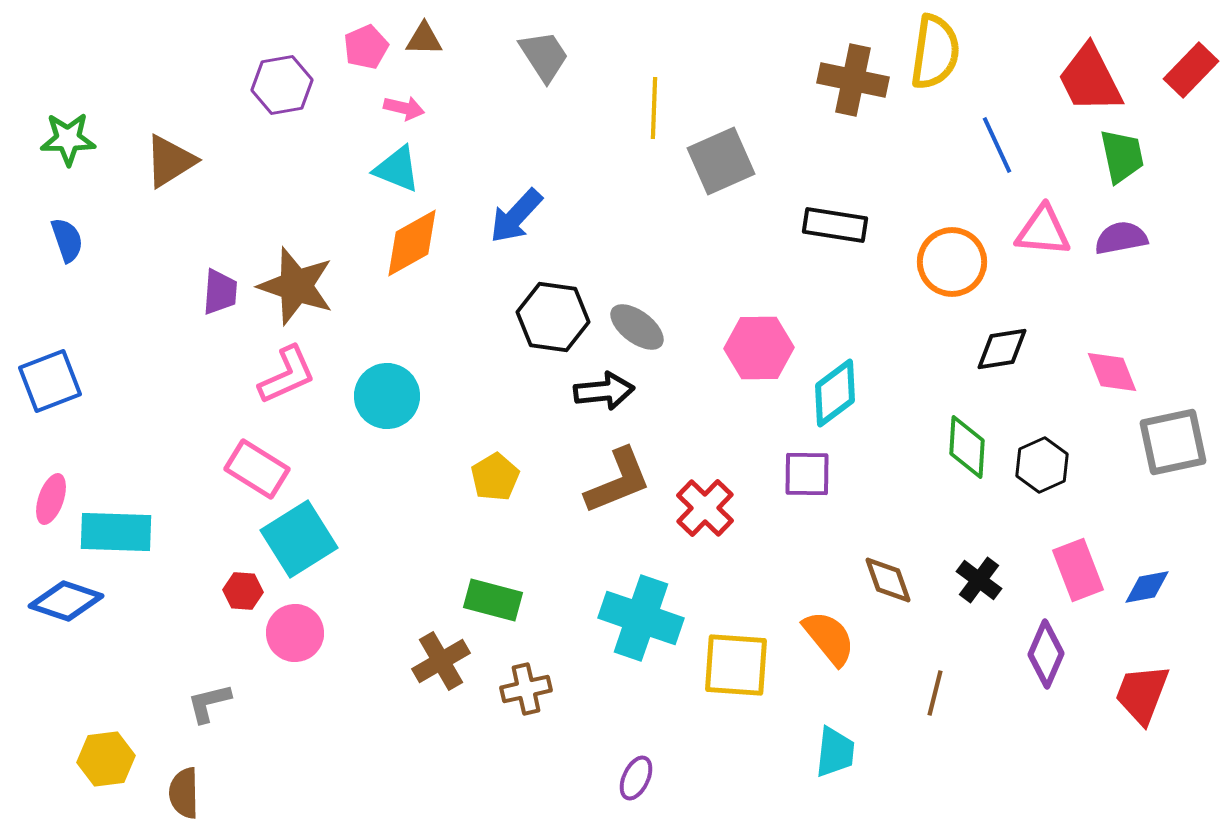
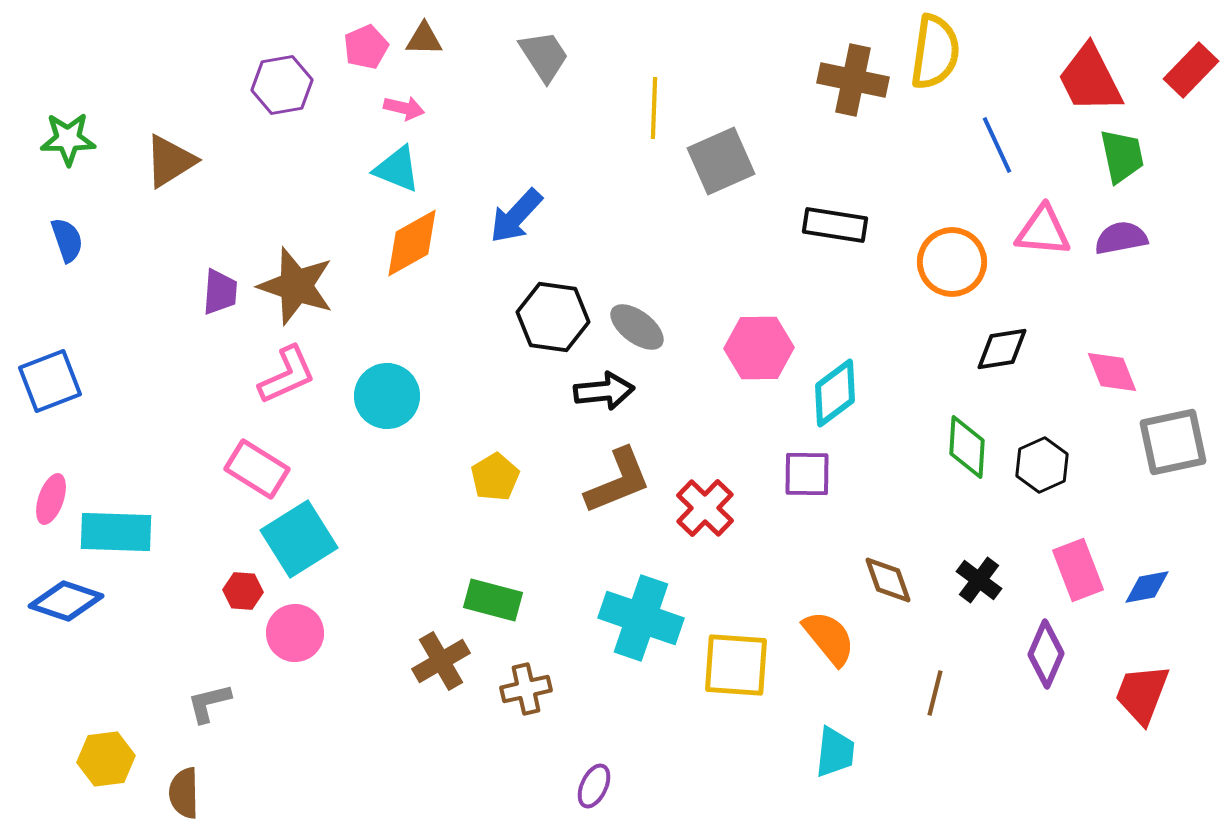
purple ellipse at (636, 778): moved 42 px left, 8 px down
